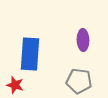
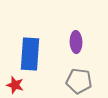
purple ellipse: moved 7 px left, 2 px down
